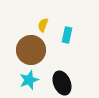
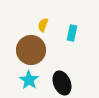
cyan rectangle: moved 5 px right, 2 px up
cyan star: rotated 18 degrees counterclockwise
